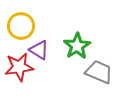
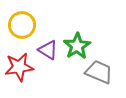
yellow circle: moved 1 px right, 1 px up
purple triangle: moved 9 px right
